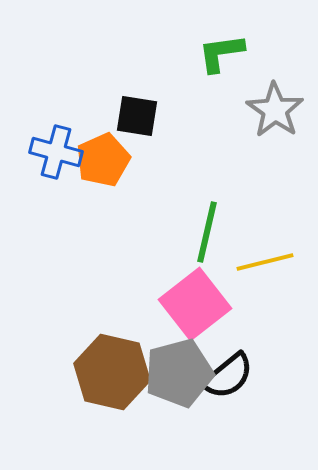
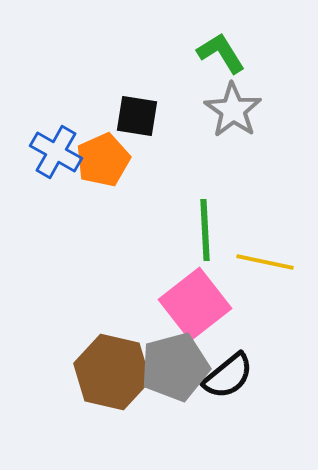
green L-shape: rotated 66 degrees clockwise
gray star: moved 42 px left
blue cross: rotated 15 degrees clockwise
green line: moved 2 px left, 2 px up; rotated 16 degrees counterclockwise
yellow line: rotated 26 degrees clockwise
gray pentagon: moved 4 px left, 6 px up
